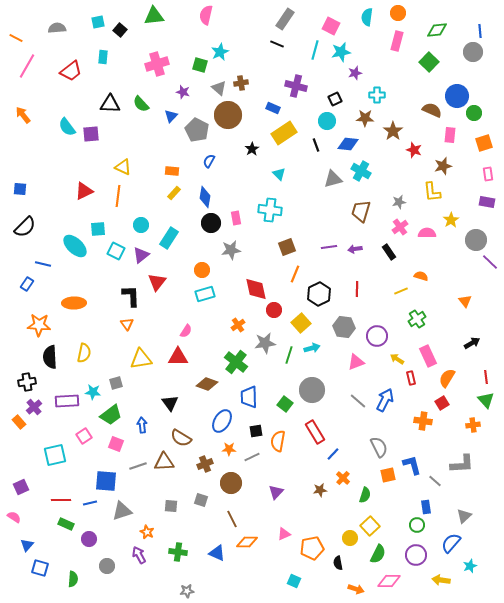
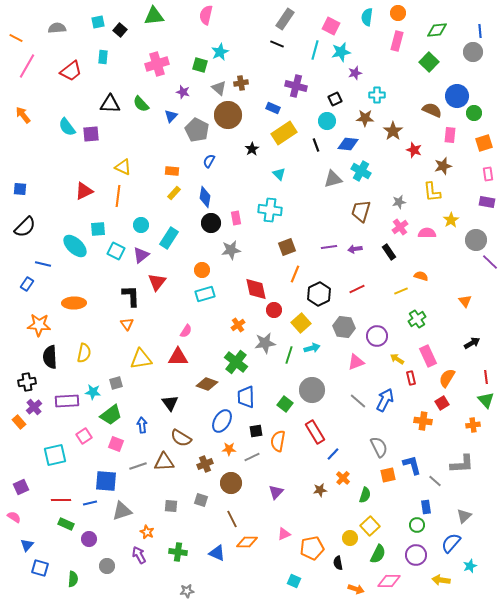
red line at (357, 289): rotated 63 degrees clockwise
blue trapezoid at (249, 397): moved 3 px left
